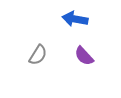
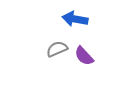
gray semicircle: moved 19 px right, 6 px up; rotated 145 degrees counterclockwise
